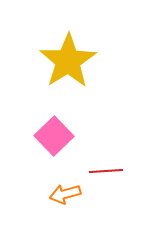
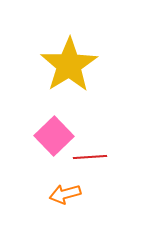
yellow star: moved 1 px right, 4 px down
red line: moved 16 px left, 14 px up
